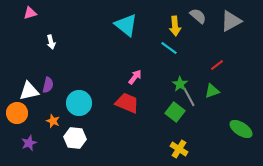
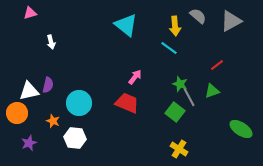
green star: rotated 14 degrees counterclockwise
